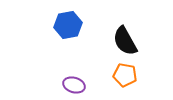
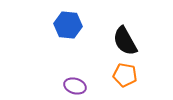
blue hexagon: rotated 16 degrees clockwise
purple ellipse: moved 1 px right, 1 px down
